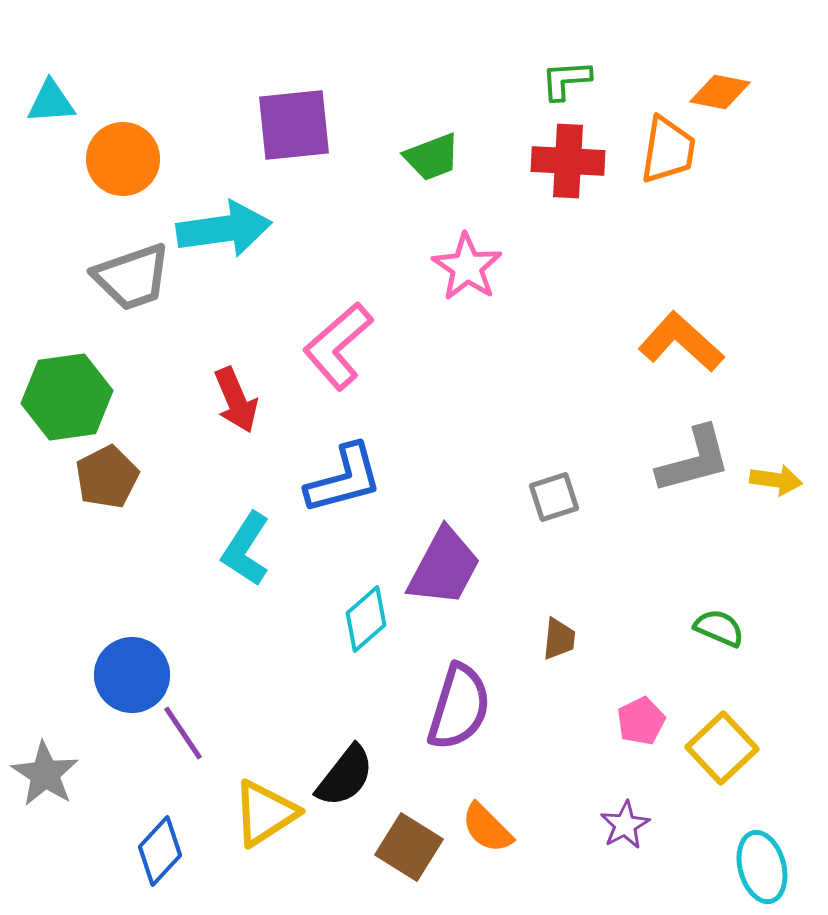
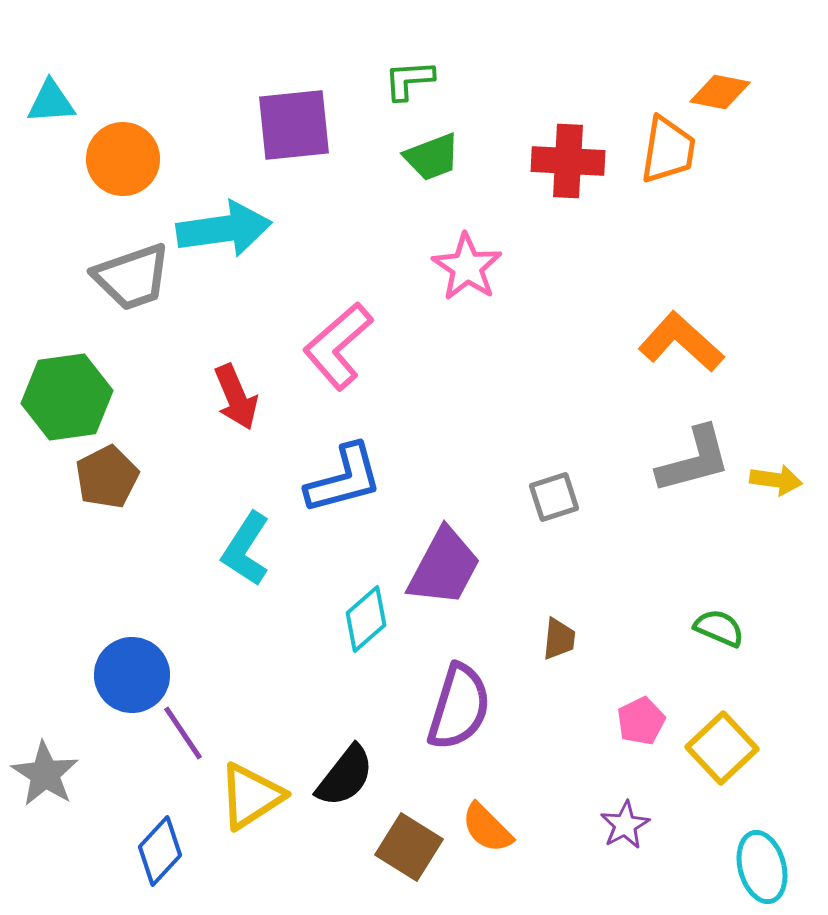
green L-shape: moved 157 px left
red arrow: moved 3 px up
yellow triangle: moved 14 px left, 17 px up
